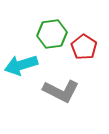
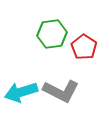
cyan arrow: moved 27 px down
